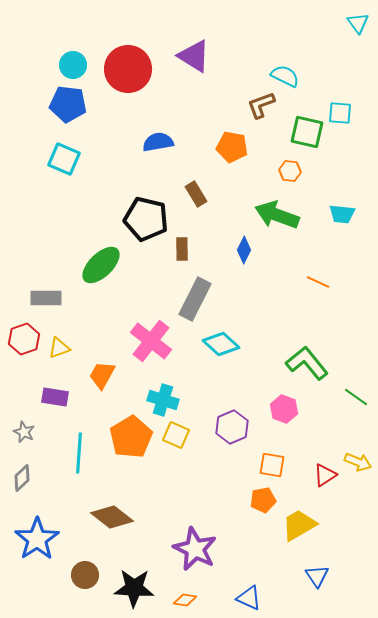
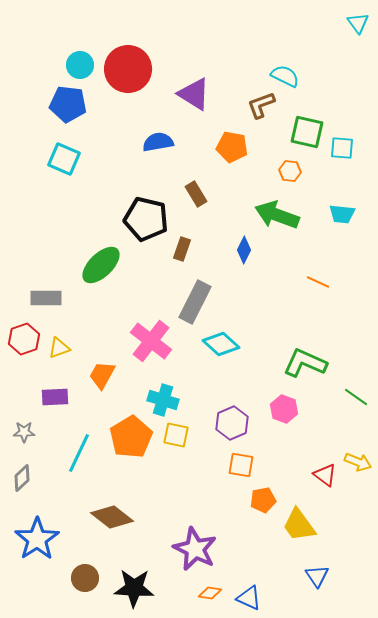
purple triangle at (194, 56): moved 38 px down
cyan circle at (73, 65): moved 7 px right
cyan square at (340, 113): moved 2 px right, 35 px down
brown rectangle at (182, 249): rotated 20 degrees clockwise
gray rectangle at (195, 299): moved 3 px down
green L-shape at (307, 363): moved 2 px left; rotated 27 degrees counterclockwise
purple rectangle at (55, 397): rotated 12 degrees counterclockwise
purple hexagon at (232, 427): moved 4 px up
gray star at (24, 432): rotated 25 degrees counterclockwise
yellow square at (176, 435): rotated 12 degrees counterclockwise
cyan line at (79, 453): rotated 21 degrees clockwise
orange square at (272, 465): moved 31 px left
red triangle at (325, 475): rotated 50 degrees counterclockwise
yellow trapezoid at (299, 525): rotated 96 degrees counterclockwise
brown circle at (85, 575): moved 3 px down
orange diamond at (185, 600): moved 25 px right, 7 px up
